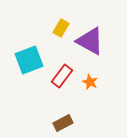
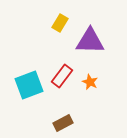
yellow rectangle: moved 1 px left, 5 px up
purple triangle: rotated 28 degrees counterclockwise
cyan square: moved 25 px down
